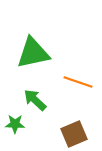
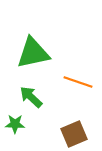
green arrow: moved 4 px left, 3 px up
